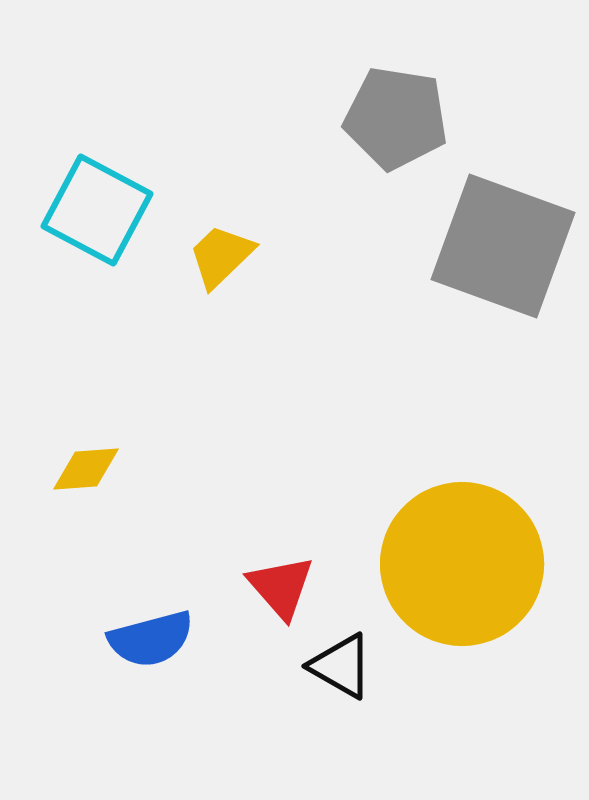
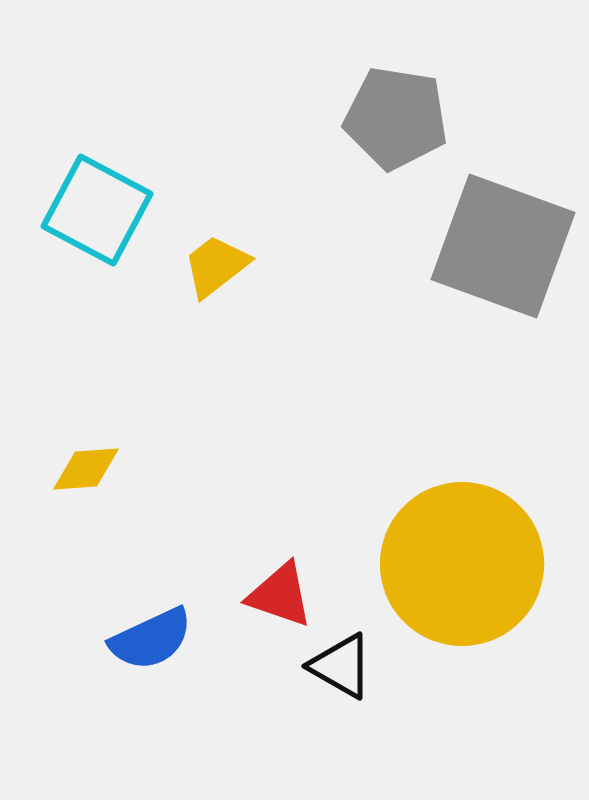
yellow trapezoid: moved 5 px left, 10 px down; rotated 6 degrees clockwise
red triangle: moved 1 px left, 8 px down; rotated 30 degrees counterclockwise
blue semicircle: rotated 10 degrees counterclockwise
